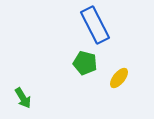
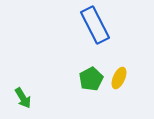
green pentagon: moved 6 px right, 16 px down; rotated 30 degrees clockwise
yellow ellipse: rotated 15 degrees counterclockwise
